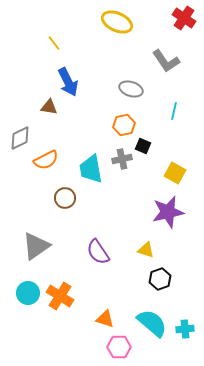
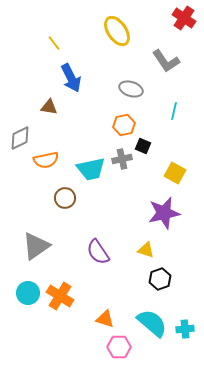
yellow ellipse: moved 9 px down; rotated 32 degrees clockwise
blue arrow: moved 3 px right, 4 px up
orange semicircle: rotated 15 degrees clockwise
cyan trapezoid: rotated 92 degrees counterclockwise
purple star: moved 4 px left, 1 px down
